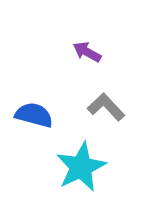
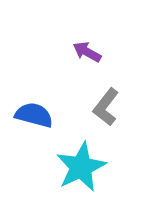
gray L-shape: rotated 99 degrees counterclockwise
